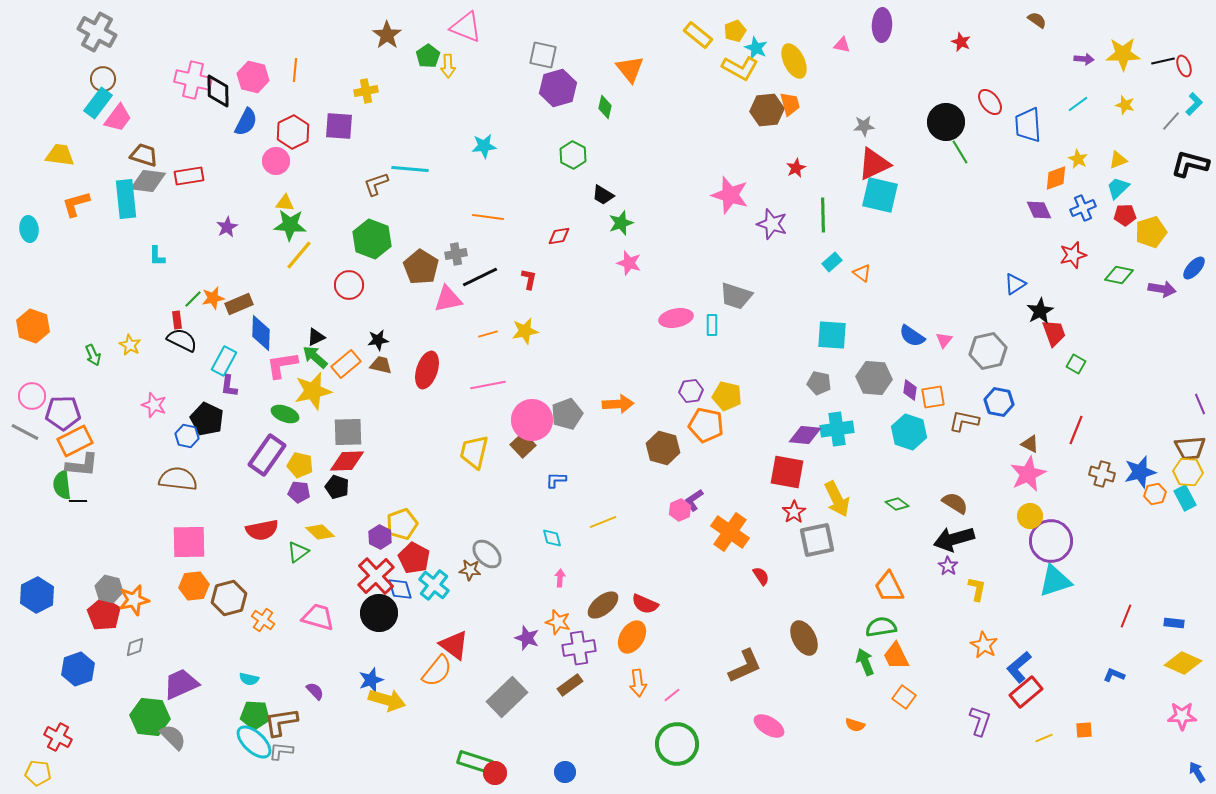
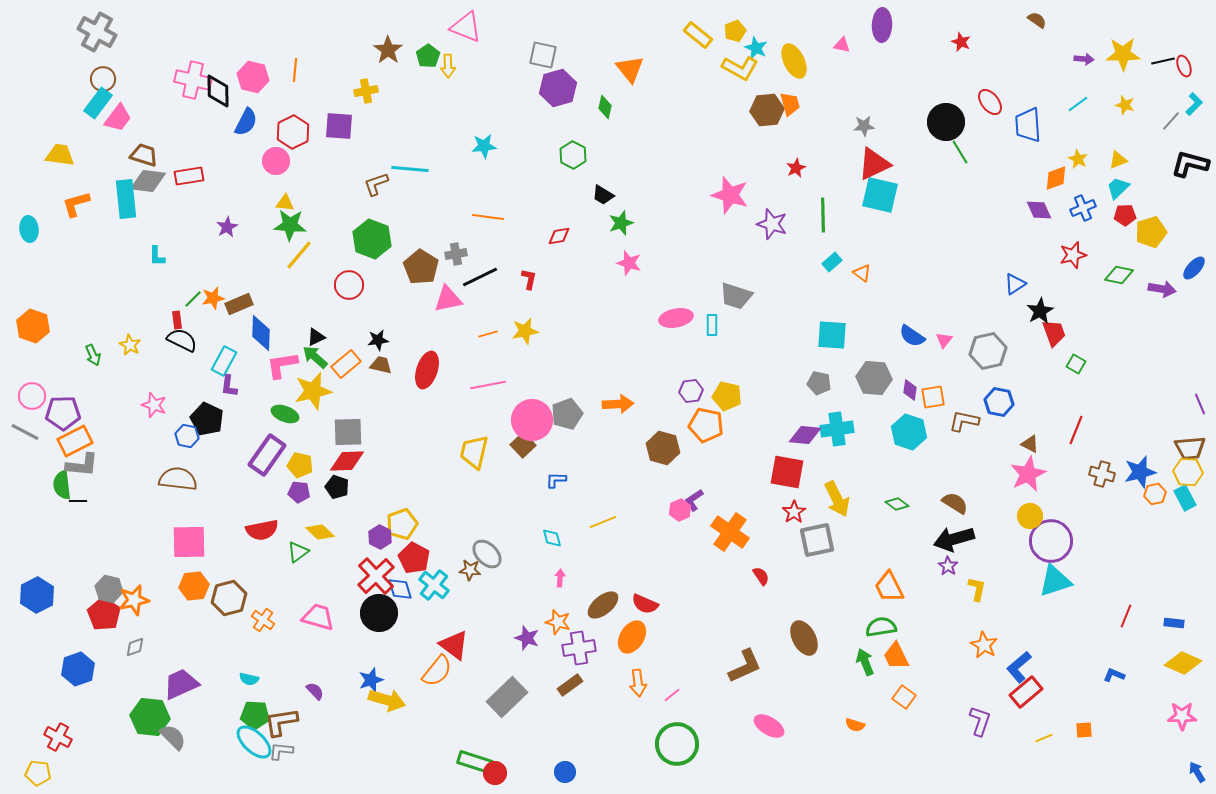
brown star at (387, 35): moved 1 px right, 15 px down
